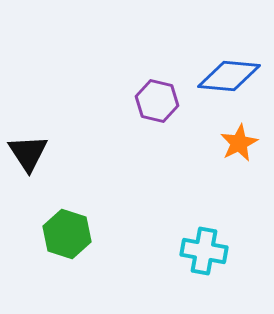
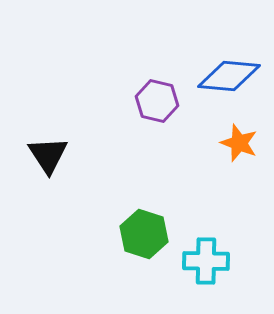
orange star: rotated 24 degrees counterclockwise
black triangle: moved 20 px right, 2 px down
green hexagon: moved 77 px right
cyan cross: moved 2 px right, 10 px down; rotated 9 degrees counterclockwise
